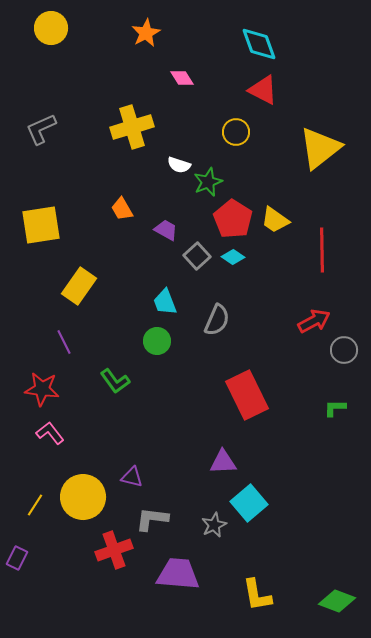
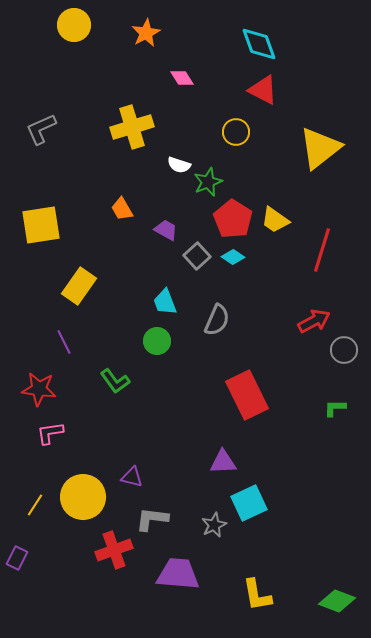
yellow circle at (51, 28): moved 23 px right, 3 px up
red line at (322, 250): rotated 18 degrees clockwise
red star at (42, 389): moved 3 px left
pink L-shape at (50, 433): rotated 60 degrees counterclockwise
cyan square at (249, 503): rotated 15 degrees clockwise
